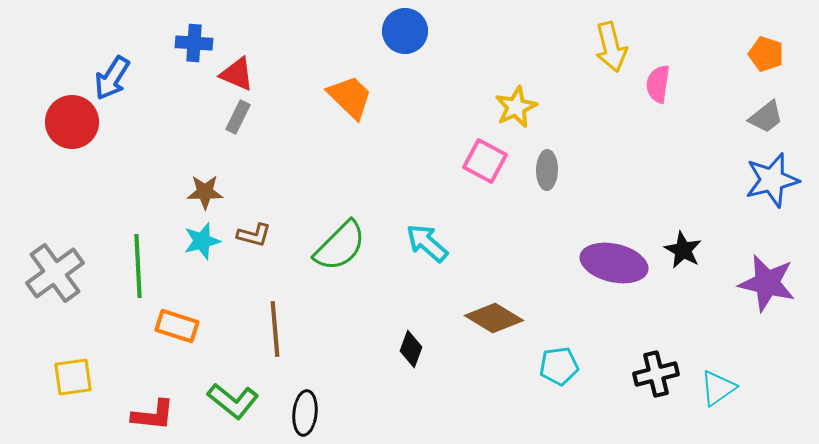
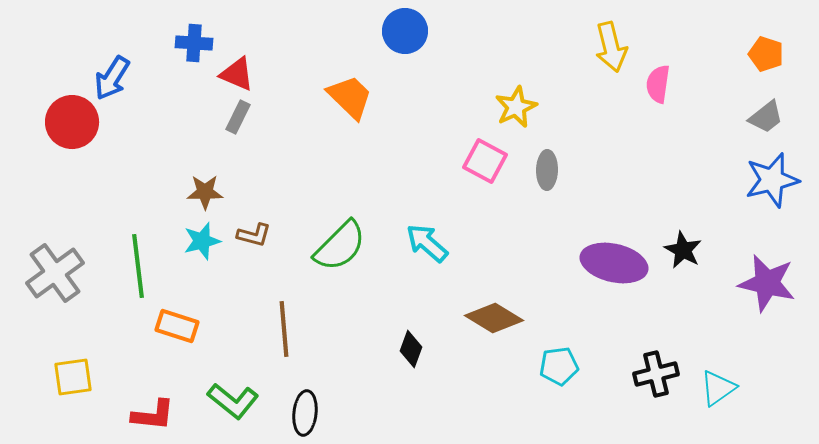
green line: rotated 4 degrees counterclockwise
brown line: moved 9 px right
